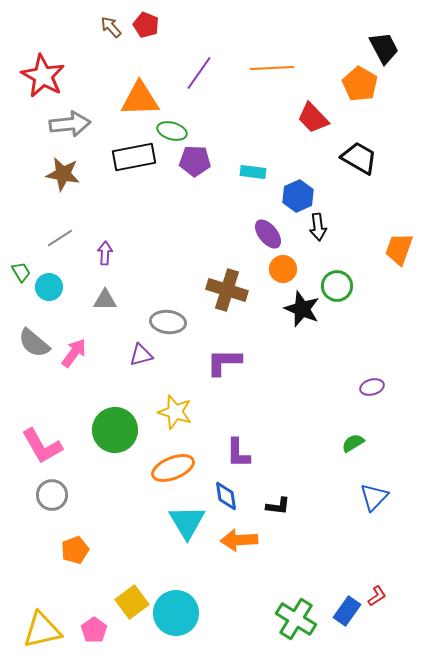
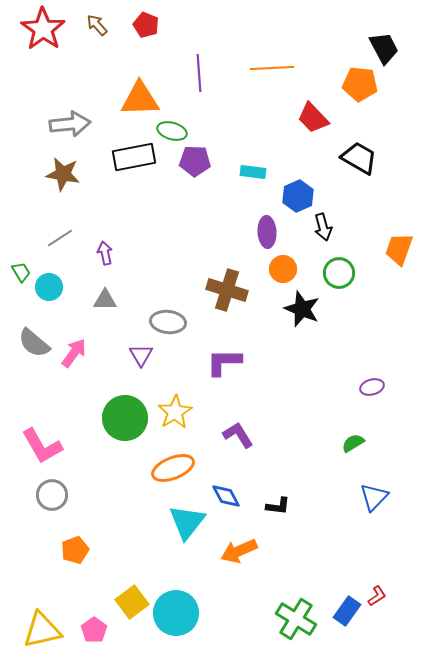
brown arrow at (111, 27): moved 14 px left, 2 px up
purple line at (199, 73): rotated 39 degrees counterclockwise
red star at (43, 76): moved 47 px up; rotated 6 degrees clockwise
orange pentagon at (360, 84): rotated 24 degrees counterclockwise
black arrow at (318, 227): moved 5 px right; rotated 8 degrees counterclockwise
purple ellipse at (268, 234): moved 1 px left, 2 px up; rotated 36 degrees clockwise
purple arrow at (105, 253): rotated 15 degrees counterclockwise
green circle at (337, 286): moved 2 px right, 13 px up
purple triangle at (141, 355): rotated 45 degrees counterclockwise
yellow star at (175, 412): rotated 24 degrees clockwise
green circle at (115, 430): moved 10 px right, 12 px up
purple L-shape at (238, 453): moved 18 px up; rotated 148 degrees clockwise
blue diamond at (226, 496): rotated 20 degrees counterclockwise
cyan triangle at (187, 522): rotated 9 degrees clockwise
orange arrow at (239, 540): moved 11 px down; rotated 21 degrees counterclockwise
